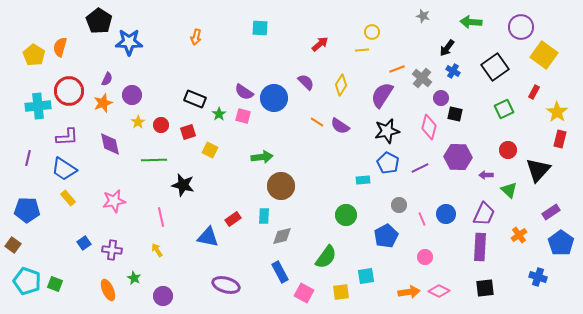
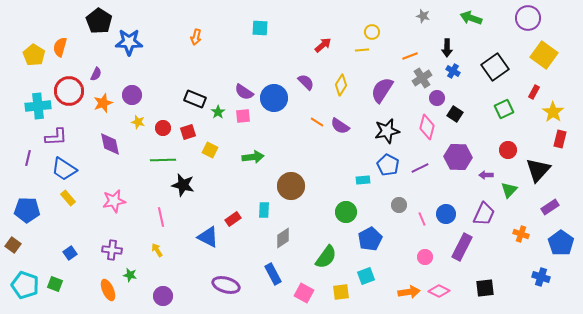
green arrow at (471, 22): moved 4 px up; rotated 15 degrees clockwise
purple circle at (521, 27): moved 7 px right, 9 px up
red arrow at (320, 44): moved 3 px right, 1 px down
black arrow at (447, 48): rotated 36 degrees counterclockwise
orange line at (397, 69): moved 13 px right, 13 px up
gray cross at (422, 78): rotated 18 degrees clockwise
purple semicircle at (107, 79): moved 11 px left, 5 px up
purple semicircle at (382, 95): moved 5 px up
purple circle at (441, 98): moved 4 px left
yellow star at (557, 112): moved 4 px left
green star at (219, 114): moved 1 px left, 2 px up
black square at (455, 114): rotated 21 degrees clockwise
pink square at (243, 116): rotated 21 degrees counterclockwise
yellow star at (138, 122): rotated 24 degrees counterclockwise
red circle at (161, 125): moved 2 px right, 3 px down
pink diamond at (429, 127): moved 2 px left
purple L-shape at (67, 137): moved 11 px left
green arrow at (262, 157): moved 9 px left
green line at (154, 160): moved 9 px right
blue pentagon at (388, 163): moved 2 px down
brown circle at (281, 186): moved 10 px right
green triangle at (509, 190): rotated 30 degrees clockwise
purple rectangle at (551, 212): moved 1 px left, 5 px up
green circle at (346, 215): moved 3 px up
cyan rectangle at (264, 216): moved 6 px up
orange cross at (519, 235): moved 2 px right, 1 px up; rotated 35 degrees counterclockwise
gray diamond at (282, 236): moved 1 px right, 2 px down; rotated 20 degrees counterclockwise
blue pentagon at (386, 236): moved 16 px left, 3 px down
blue triangle at (208, 237): rotated 15 degrees clockwise
blue square at (84, 243): moved 14 px left, 10 px down
purple rectangle at (480, 247): moved 18 px left; rotated 24 degrees clockwise
blue rectangle at (280, 272): moved 7 px left, 2 px down
cyan square at (366, 276): rotated 12 degrees counterclockwise
blue cross at (538, 277): moved 3 px right
green star at (134, 278): moved 4 px left, 3 px up; rotated 16 degrees counterclockwise
cyan pentagon at (27, 281): moved 2 px left, 4 px down
